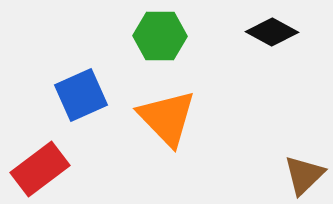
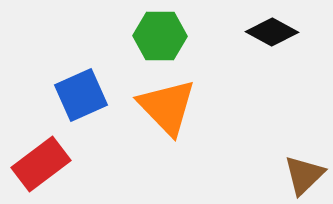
orange triangle: moved 11 px up
red rectangle: moved 1 px right, 5 px up
